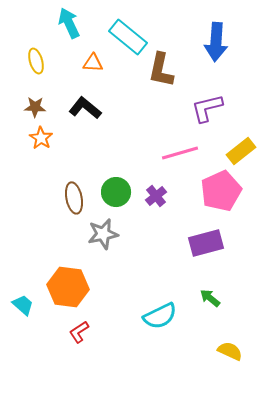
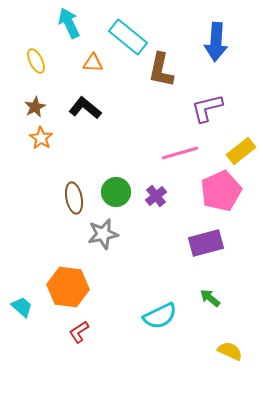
yellow ellipse: rotated 10 degrees counterclockwise
brown star: rotated 30 degrees counterclockwise
cyan trapezoid: moved 1 px left, 2 px down
